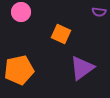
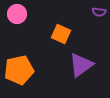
pink circle: moved 4 px left, 2 px down
purple triangle: moved 1 px left, 3 px up
